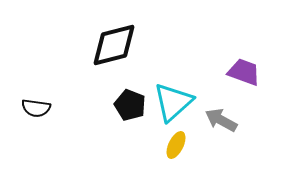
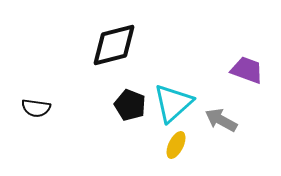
purple trapezoid: moved 3 px right, 2 px up
cyan triangle: moved 1 px down
